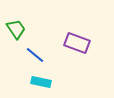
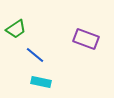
green trapezoid: rotated 90 degrees clockwise
purple rectangle: moved 9 px right, 4 px up
